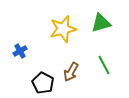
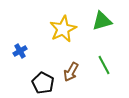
green triangle: moved 1 px right, 2 px up
yellow star: rotated 12 degrees counterclockwise
